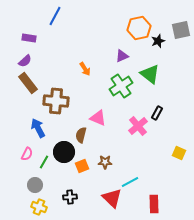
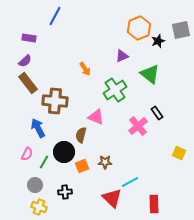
orange hexagon: rotated 10 degrees counterclockwise
green cross: moved 6 px left, 4 px down
brown cross: moved 1 px left
black rectangle: rotated 64 degrees counterclockwise
pink triangle: moved 2 px left, 1 px up
black cross: moved 5 px left, 5 px up
